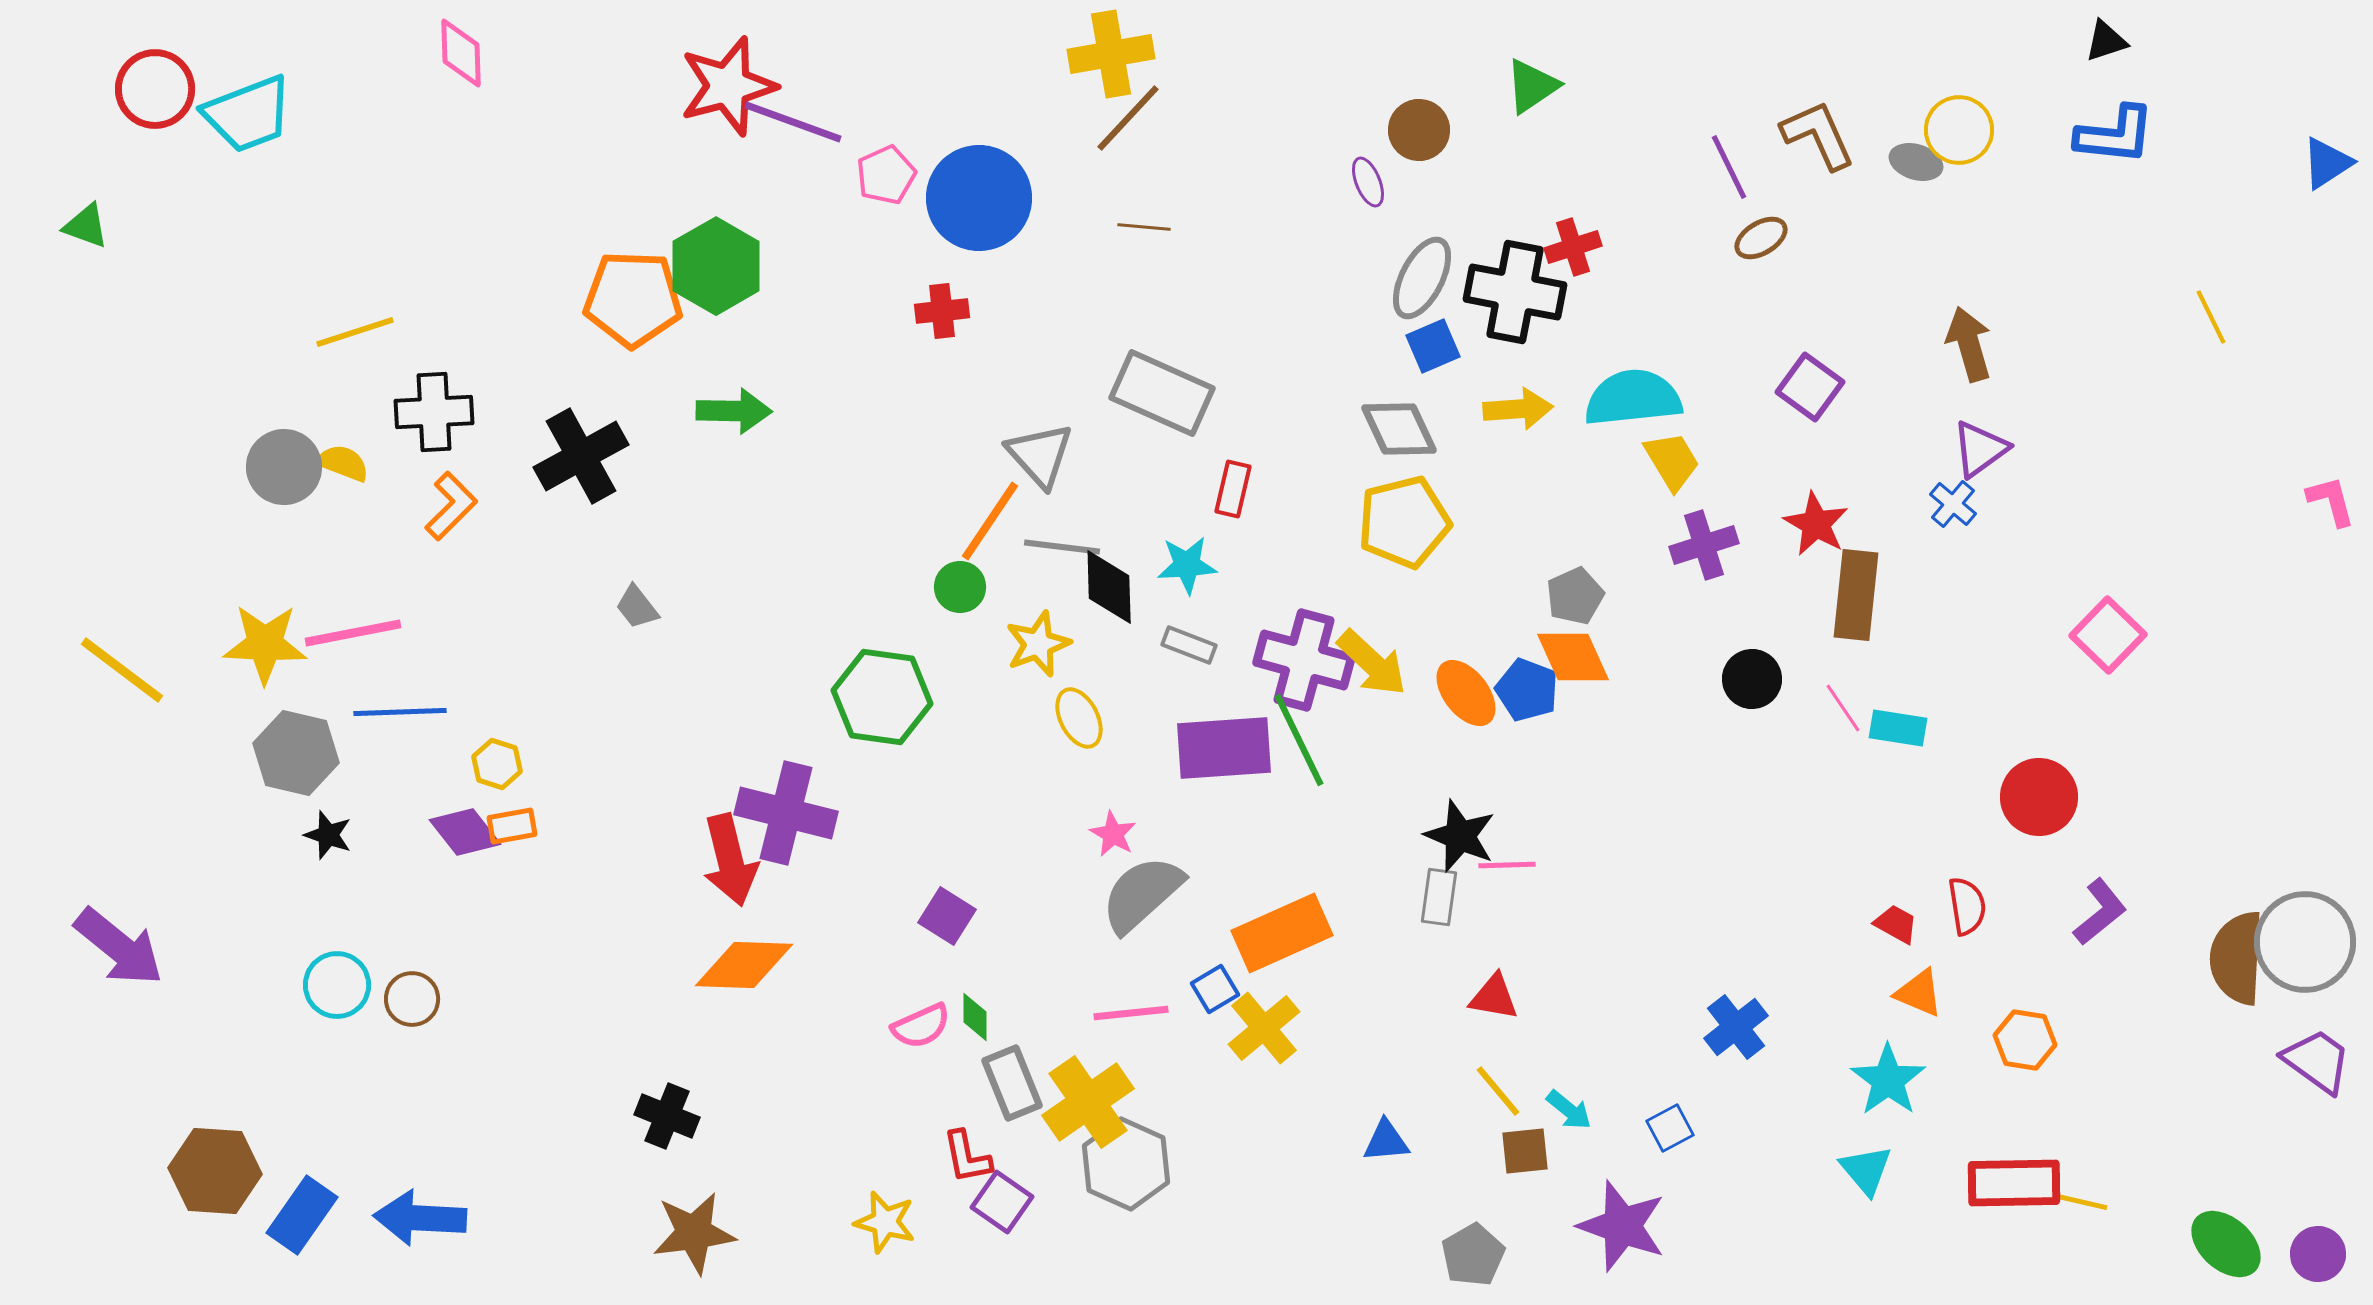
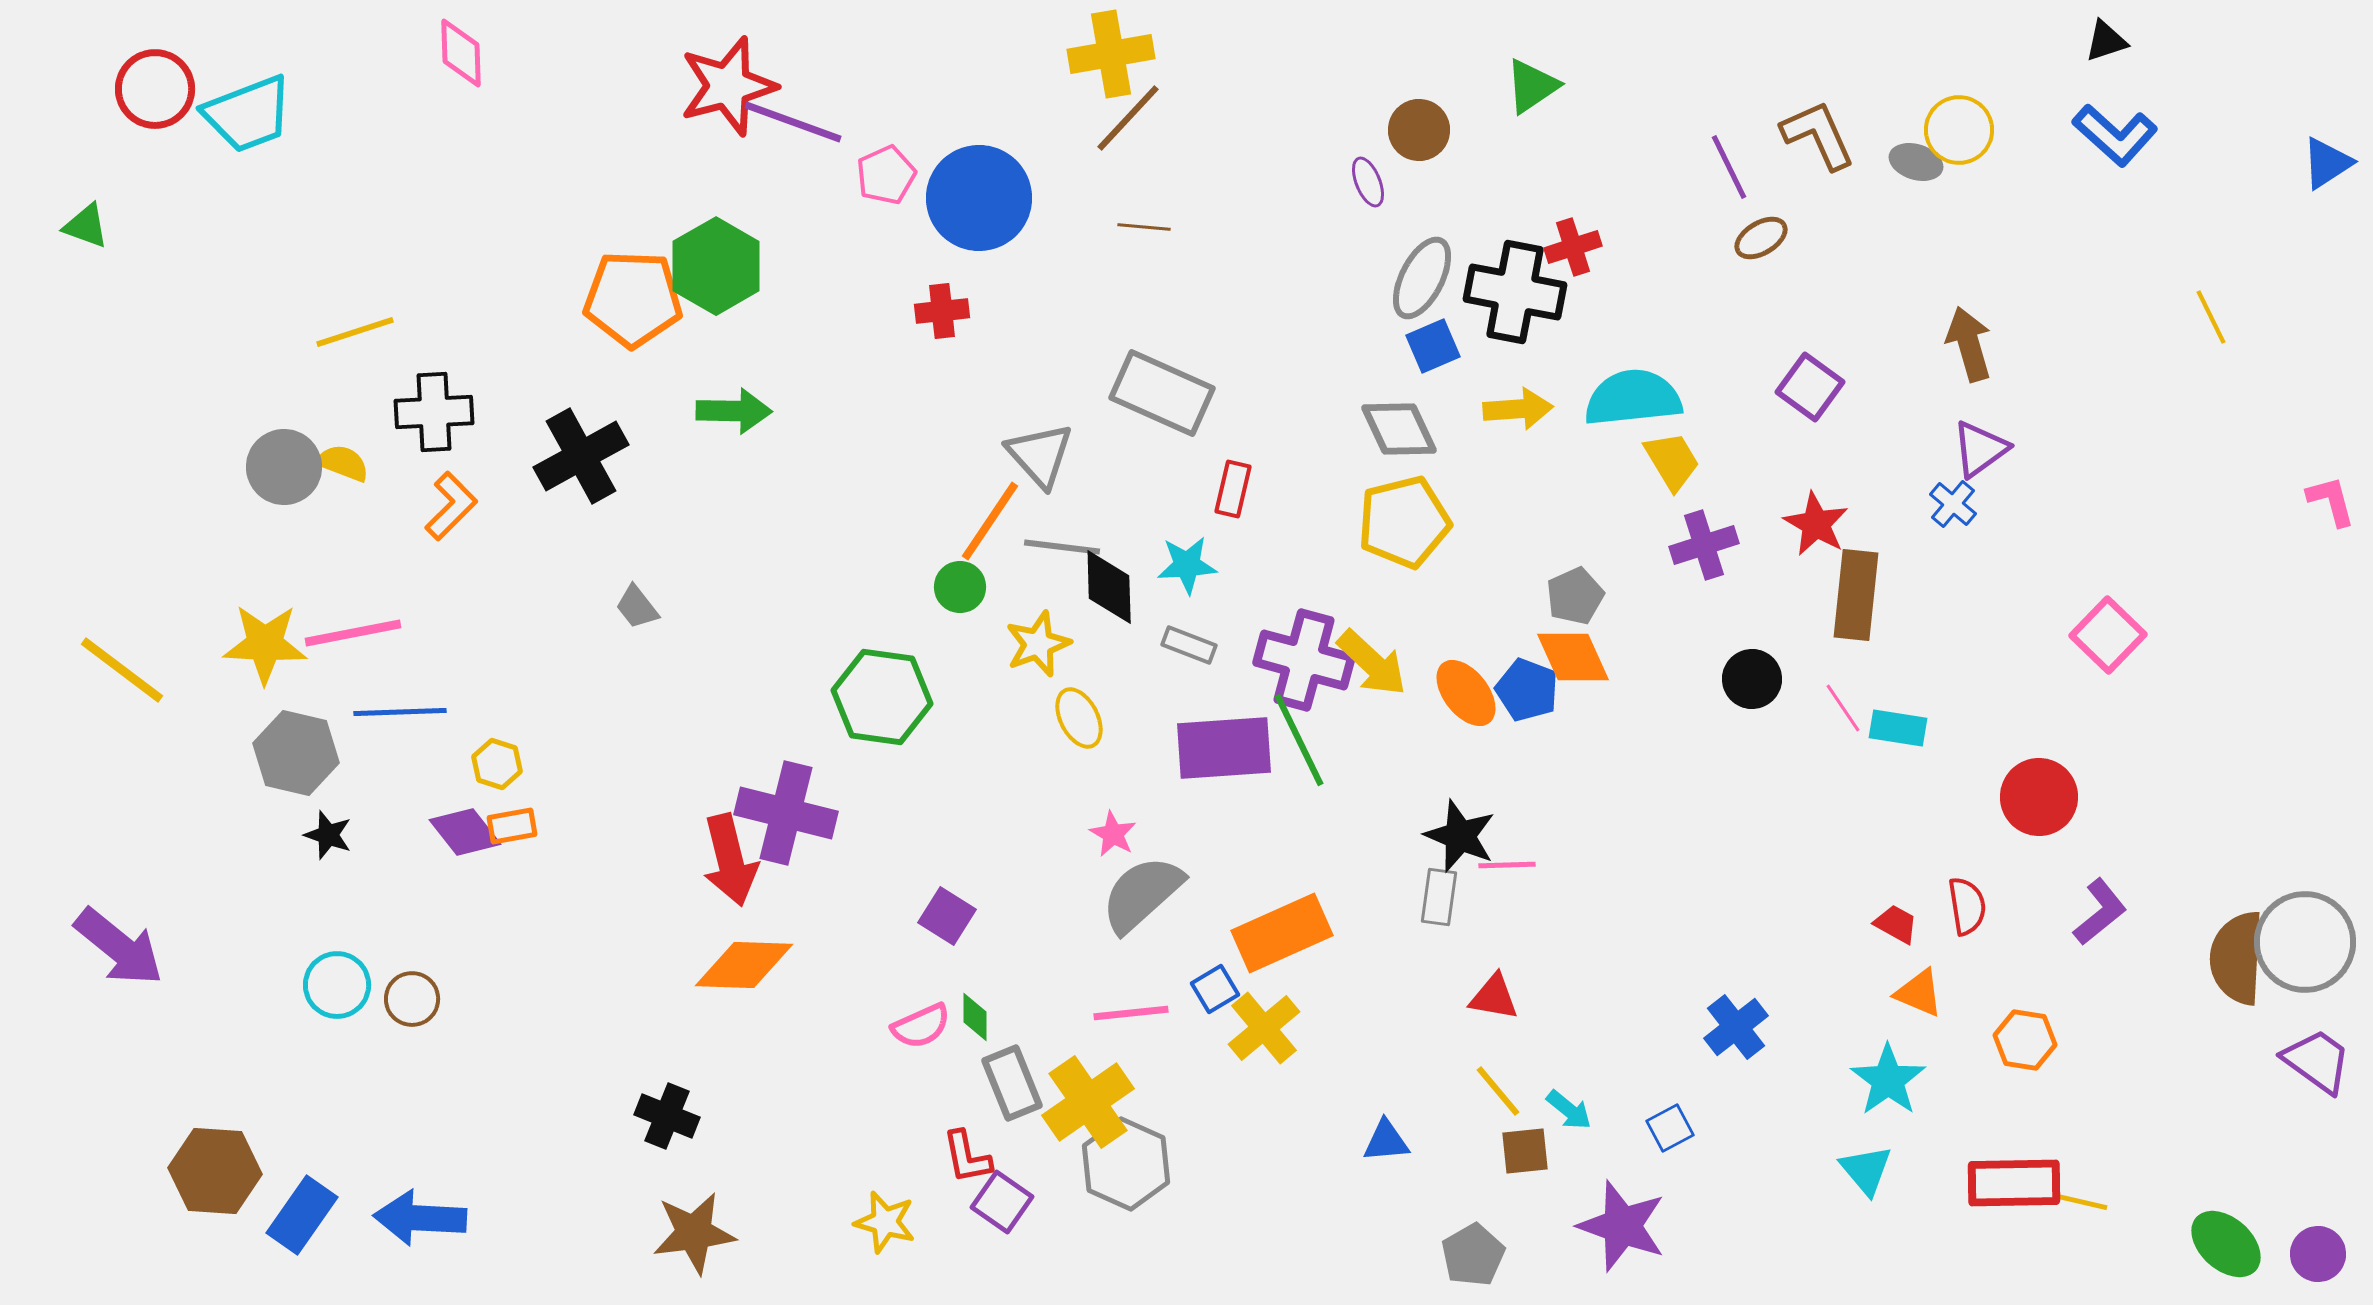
blue L-shape at (2115, 135): rotated 36 degrees clockwise
